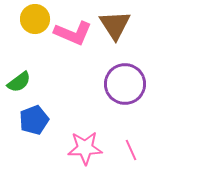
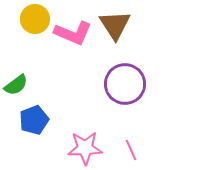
green semicircle: moved 3 px left, 3 px down
